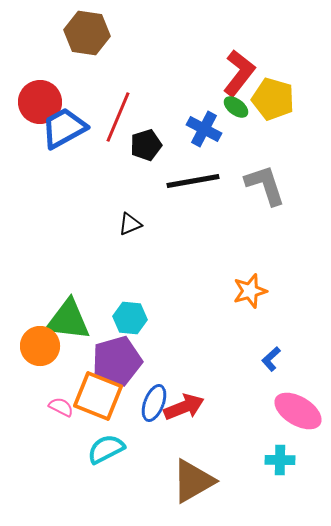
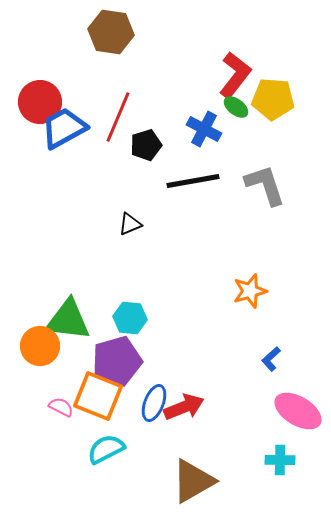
brown hexagon: moved 24 px right, 1 px up
red L-shape: moved 4 px left, 2 px down
yellow pentagon: rotated 12 degrees counterclockwise
